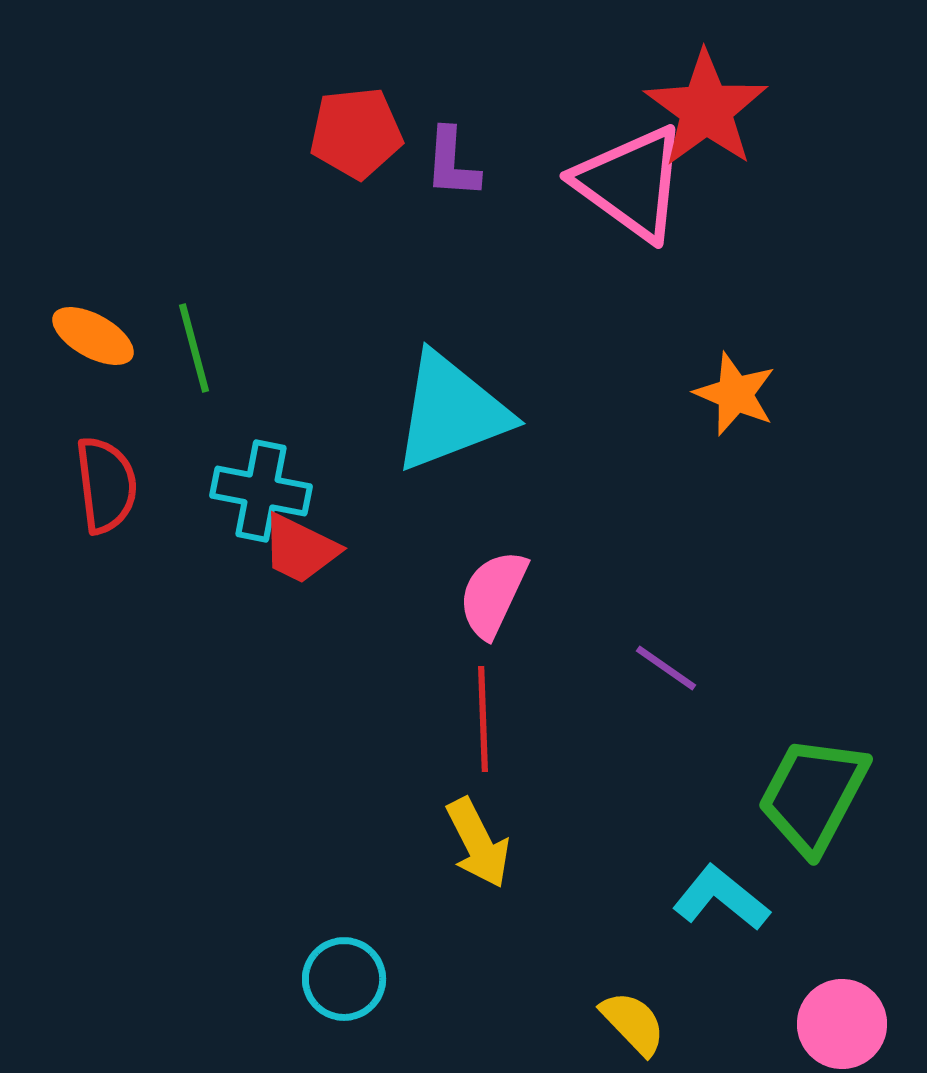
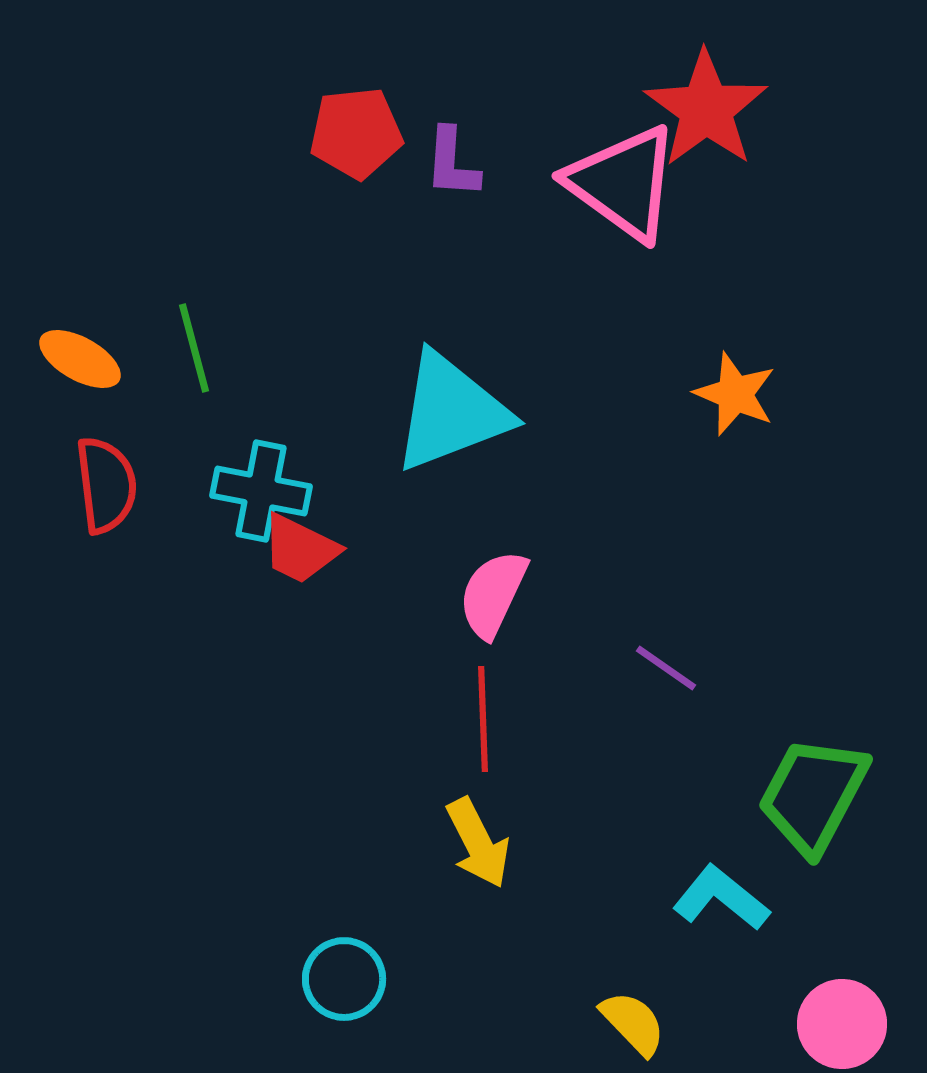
pink triangle: moved 8 px left
orange ellipse: moved 13 px left, 23 px down
